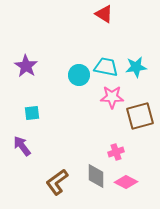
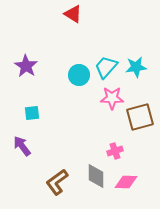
red triangle: moved 31 px left
cyan trapezoid: rotated 60 degrees counterclockwise
pink star: moved 1 px down
brown square: moved 1 px down
pink cross: moved 1 px left, 1 px up
pink diamond: rotated 25 degrees counterclockwise
